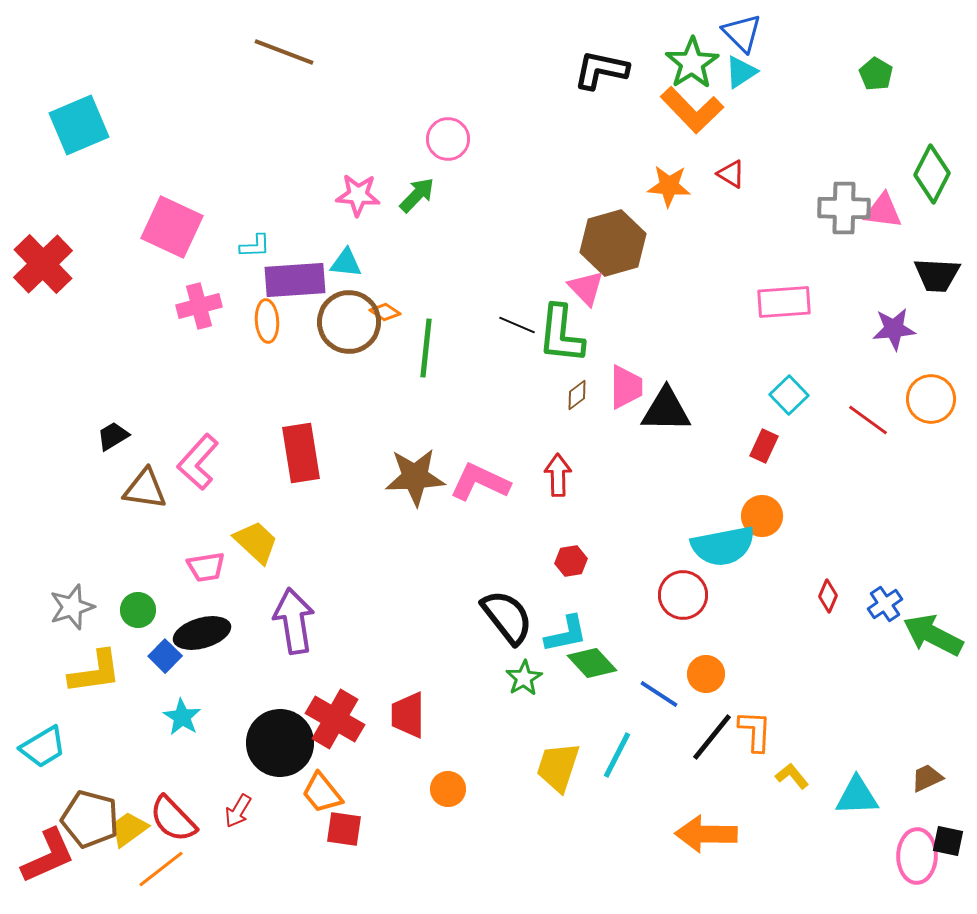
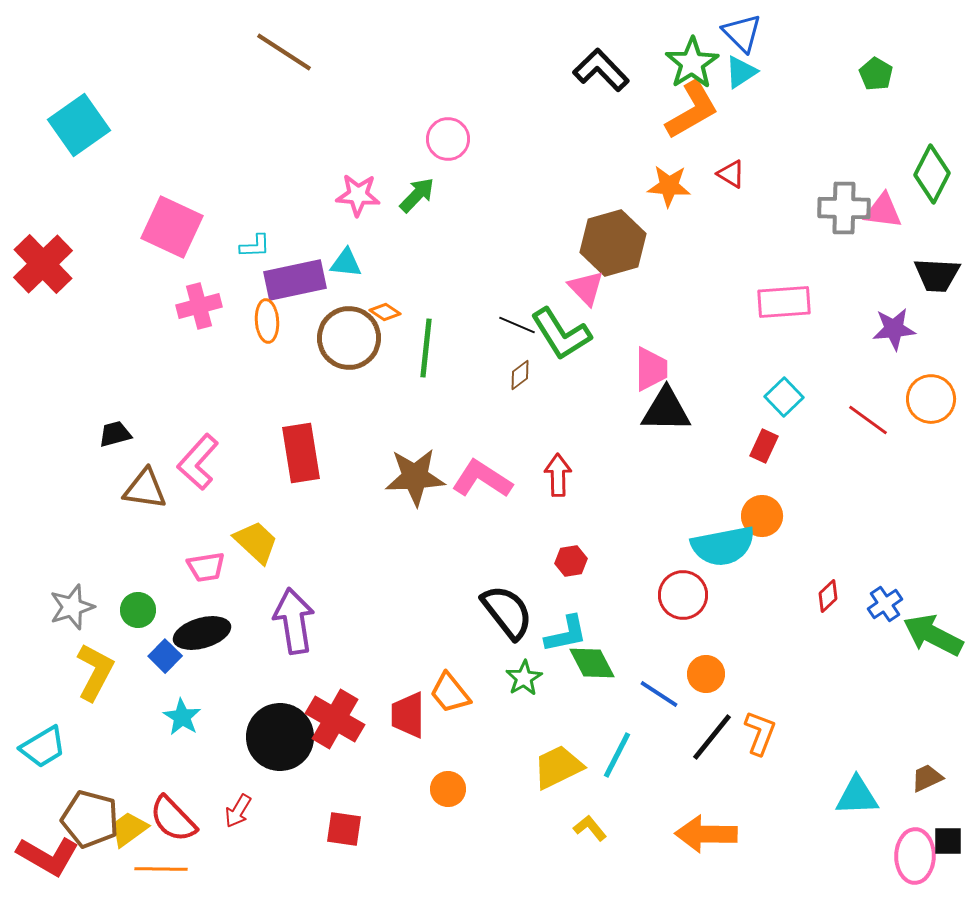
brown line at (284, 52): rotated 12 degrees clockwise
black L-shape at (601, 70): rotated 34 degrees clockwise
orange L-shape at (692, 110): rotated 76 degrees counterclockwise
cyan square at (79, 125): rotated 12 degrees counterclockwise
purple rectangle at (295, 280): rotated 8 degrees counterclockwise
brown circle at (349, 322): moved 16 px down
green L-shape at (561, 334): rotated 38 degrees counterclockwise
pink trapezoid at (626, 387): moved 25 px right, 18 px up
brown diamond at (577, 395): moved 57 px left, 20 px up
cyan square at (789, 395): moved 5 px left, 2 px down
black trapezoid at (113, 436): moved 2 px right, 2 px up; rotated 16 degrees clockwise
pink L-shape at (480, 482): moved 2 px right, 3 px up; rotated 8 degrees clockwise
red diamond at (828, 596): rotated 24 degrees clockwise
black semicircle at (507, 617): moved 5 px up
green diamond at (592, 663): rotated 15 degrees clockwise
yellow L-shape at (95, 672): rotated 54 degrees counterclockwise
orange L-shape at (755, 731): moved 5 px right, 2 px down; rotated 18 degrees clockwise
black circle at (280, 743): moved 6 px up
yellow trapezoid at (558, 767): rotated 46 degrees clockwise
yellow L-shape at (792, 776): moved 202 px left, 52 px down
orange trapezoid at (322, 793): moved 128 px right, 100 px up
black square at (948, 841): rotated 12 degrees counterclockwise
red L-shape at (48, 856): rotated 54 degrees clockwise
pink ellipse at (917, 856): moved 2 px left
orange line at (161, 869): rotated 39 degrees clockwise
